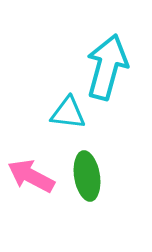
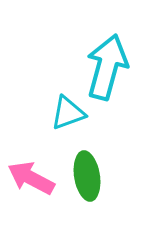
cyan triangle: rotated 27 degrees counterclockwise
pink arrow: moved 2 px down
